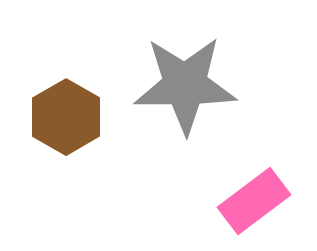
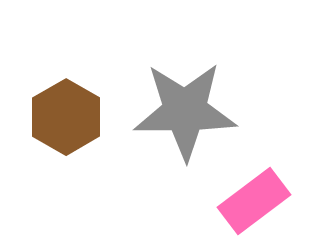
gray star: moved 26 px down
